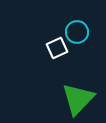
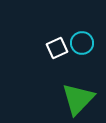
cyan circle: moved 5 px right, 11 px down
